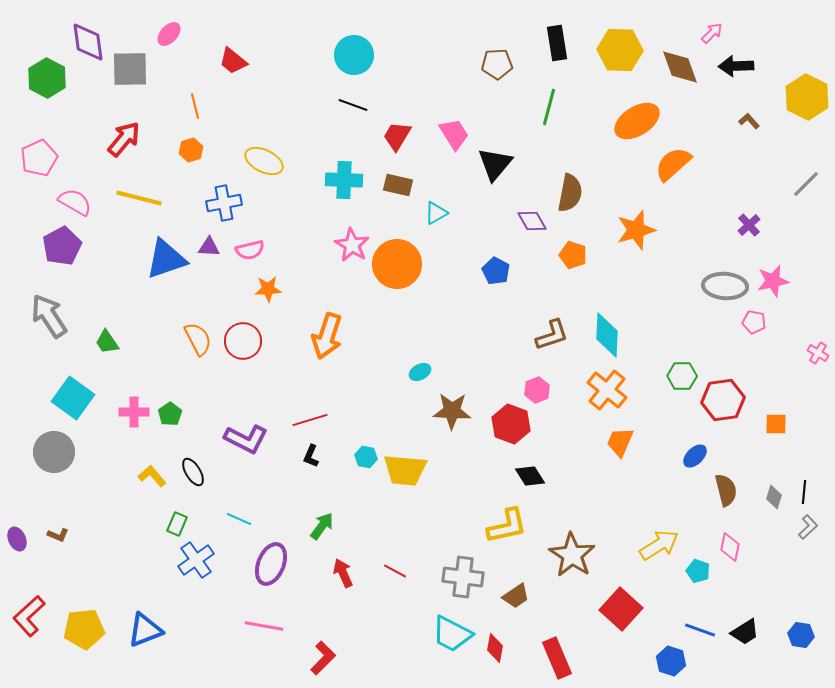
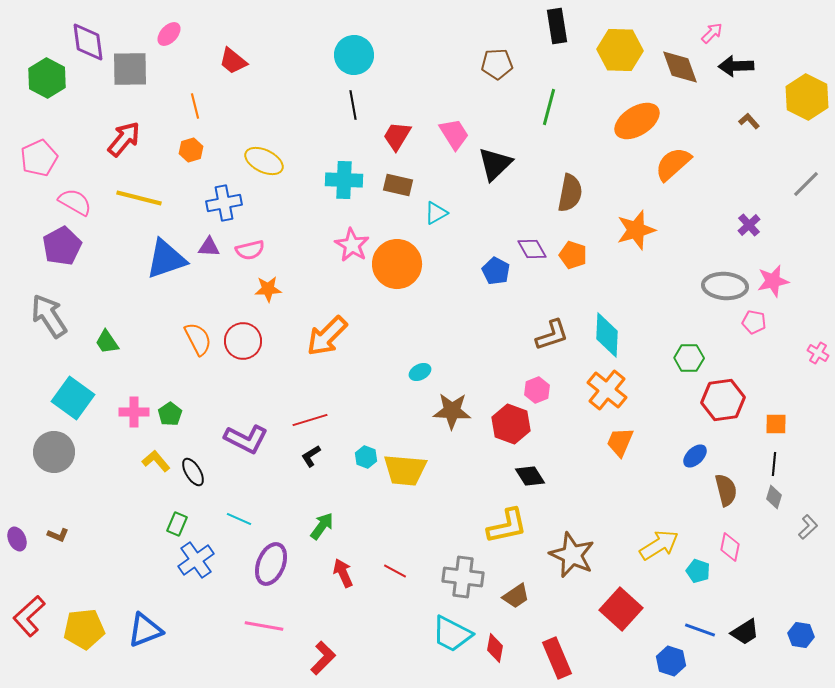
black rectangle at (557, 43): moved 17 px up
black line at (353, 105): rotated 60 degrees clockwise
black triangle at (495, 164): rotated 6 degrees clockwise
purple diamond at (532, 221): moved 28 px down
orange arrow at (327, 336): rotated 27 degrees clockwise
green hexagon at (682, 376): moved 7 px right, 18 px up
black L-shape at (311, 456): rotated 35 degrees clockwise
cyan hexagon at (366, 457): rotated 10 degrees clockwise
yellow L-shape at (152, 476): moved 4 px right, 15 px up
black line at (804, 492): moved 30 px left, 28 px up
brown star at (572, 555): rotated 9 degrees counterclockwise
